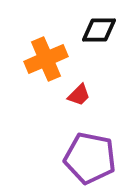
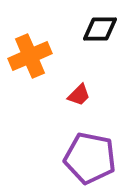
black diamond: moved 1 px right, 1 px up
orange cross: moved 16 px left, 3 px up
